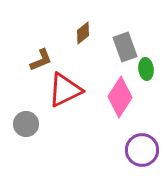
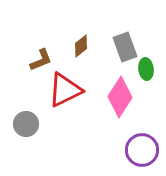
brown diamond: moved 2 px left, 13 px down
